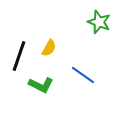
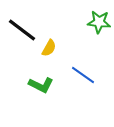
green star: rotated 15 degrees counterclockwise
black line: moved 3 px right, 26 px up; rotated 72 degrees counterclockwise
